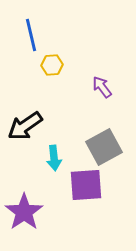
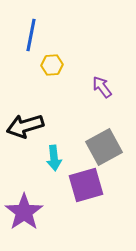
blue line: rotated 24 degrees clockwise
black arrow: rotated 18 degrees clockwise
purple square: rotated 12 degrees counterclockwise
